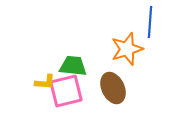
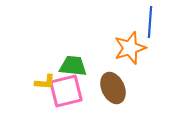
orange star: moved 3 px right, 1 px up
